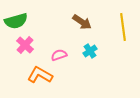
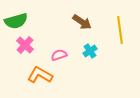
yellow line: moved 3 px left, 3 px down
